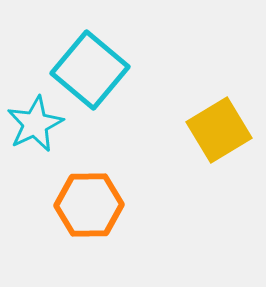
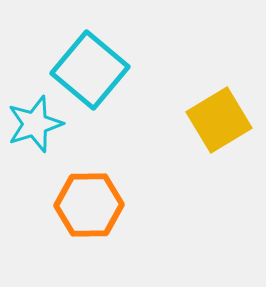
cyan star: rotated 8 degrees clockwise
yellow square: moved 10 px up
